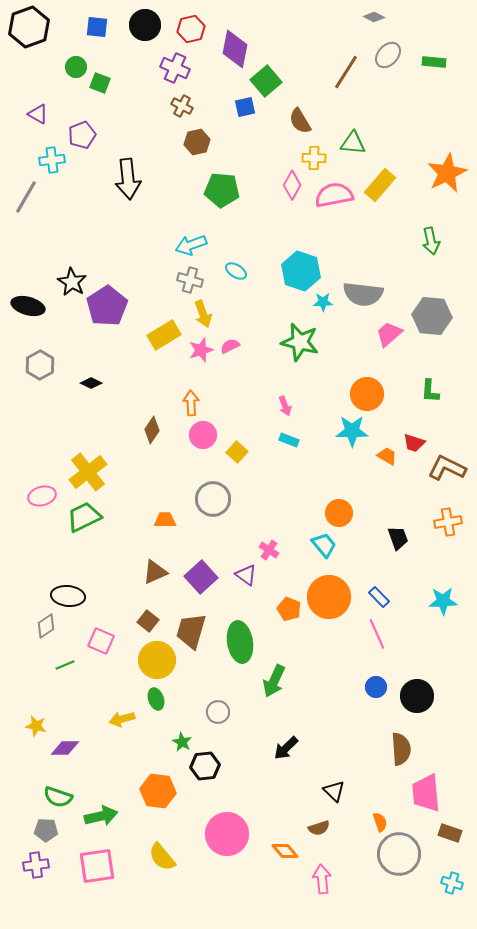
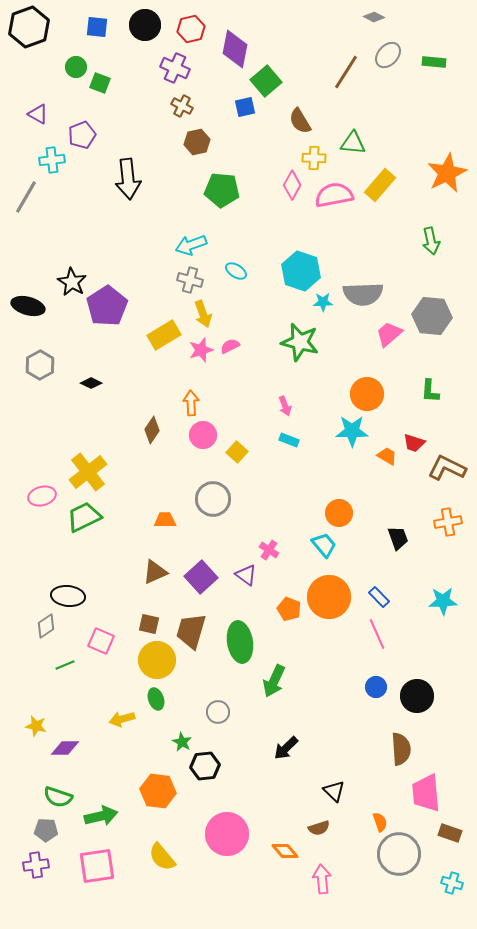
gray semicircle at (363, 294): rotated 9 degrees counterclockwise
brown square at (148, 621): moved 1 px right, 3 px down; rotated 25 degrees counterclockwise
